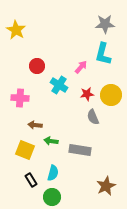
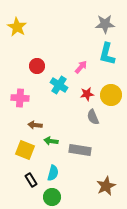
yellow star: moved 1 px right, 3 px up
cyan L-shape: moved 4 px right
